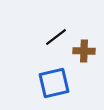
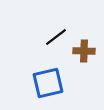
blue square: moved 6 px left
